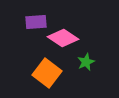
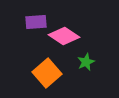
pink diamond: moved 1 px right, 2 px up
orange square: rotated 12 degrees clockwise
